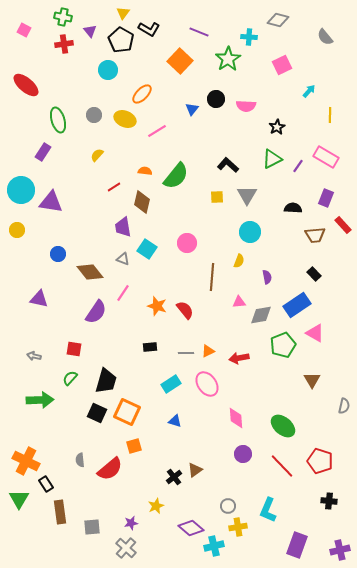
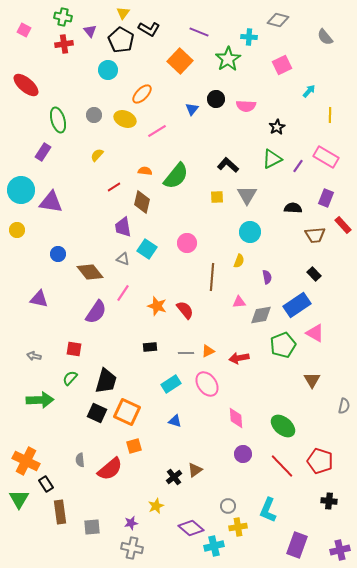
gray cross at (126, 548): moved 6 px right; rotated 30 degrees counterclockwise
